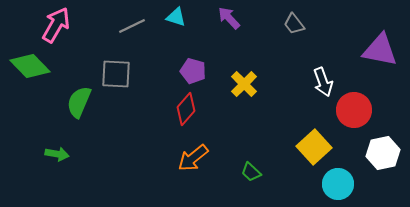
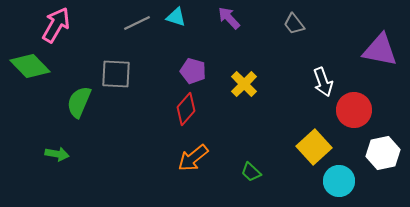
gray line: moved 5 px right, 3 px up
cyan circle: moved 1 px right, 3 px up
